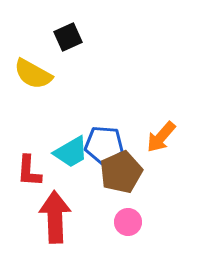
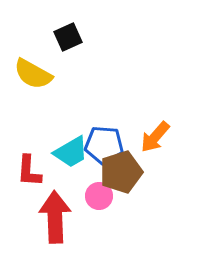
orange arrow: moved 6 px left
brown pentagon: rotated 6 degrees clockwise
pink circle: moved 29 px left, 26 px up
